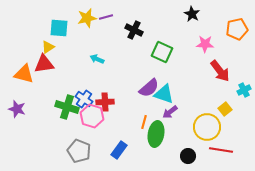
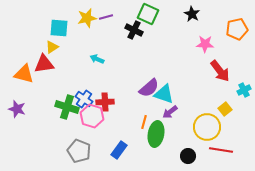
yellow triangle: moved 4 px right
green square: moved 14 px left, 38 px up
